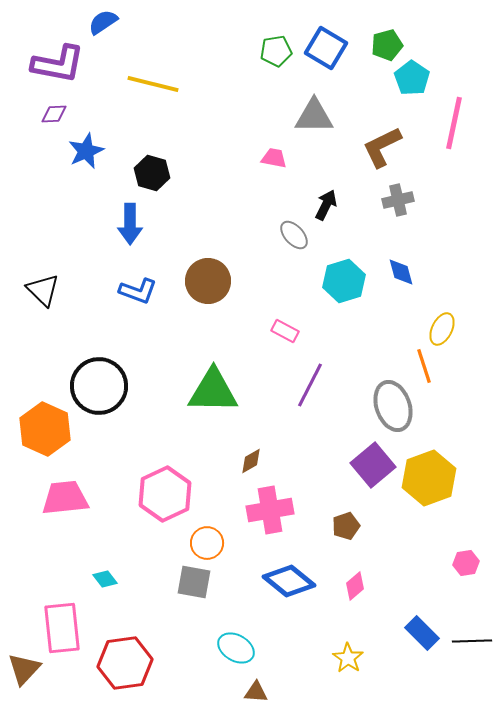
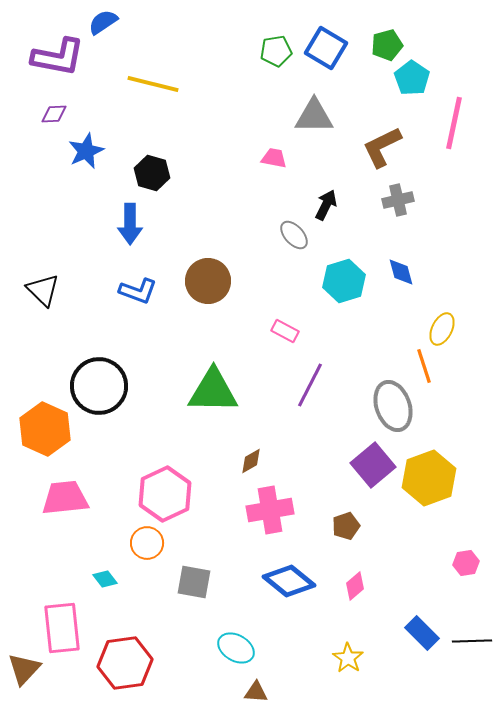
purple L-shape at (58, 64): moved 7 px up
orange circle at (207, 543): moved 60 px left
